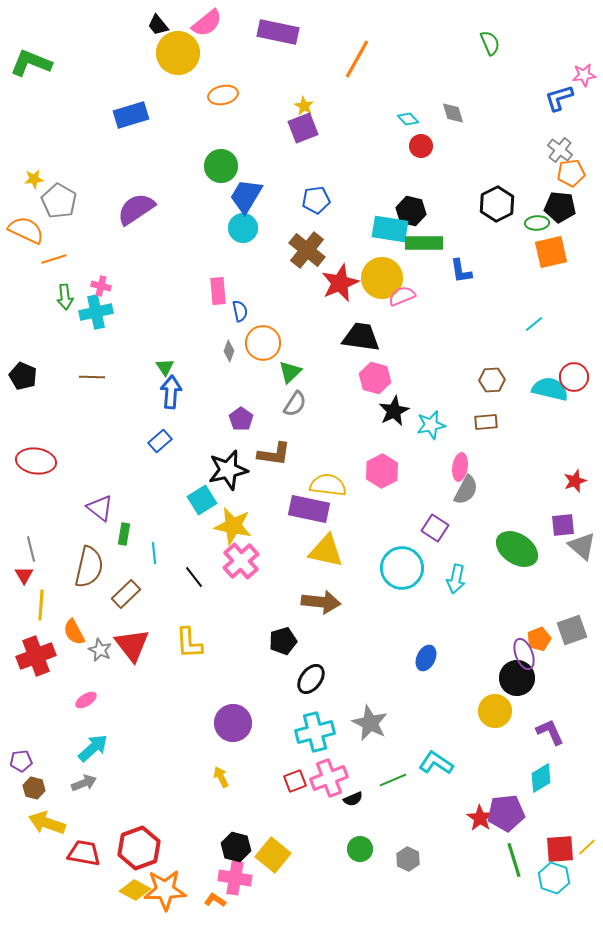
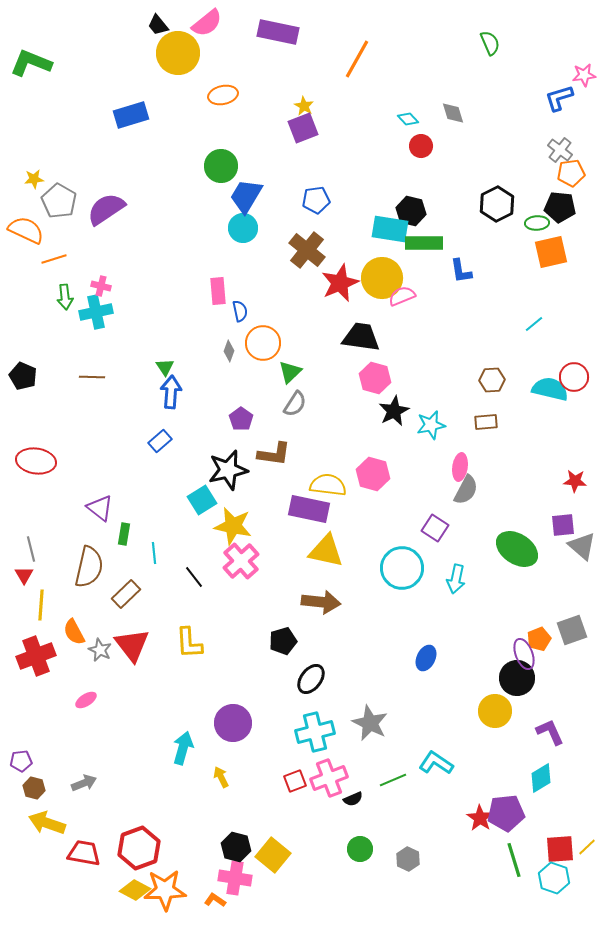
purple semicircle at (136, 209): moved 30 px left
pink hexagon at (382, 471): moved 9 px left, 3 px down; rotated 16 degrees counterclockwise
red star at (575, 481): rotated 25 degrees clockwise
cyan arrow at (93, 748): moved 90 px right; rotated 32 degrees counterclockwise
